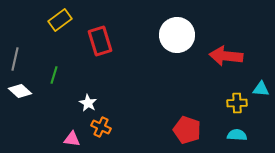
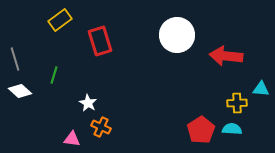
gray line: rotated 30 degrees counterclockwise
red pentagon: moved 14 px right; rotated 20 degrees clockwise
cyan semicircle: moved 5 px left, 6 px up
